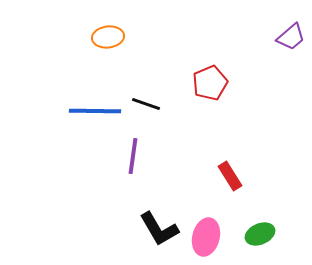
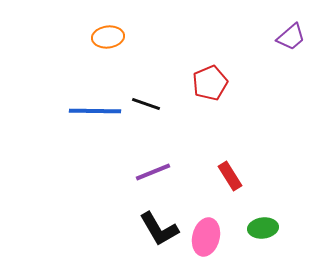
purple line: moved 20 px right, 16 px down; rotated 60 degrees clockwise
green ellipse: moved 3 px right, 6 px up; rotated 16 degrees clockwise
